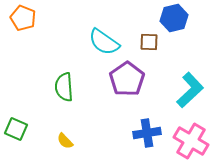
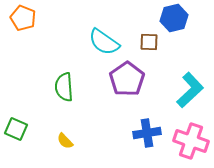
pink cross: rotated 12 degrees counterclockwise
